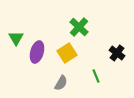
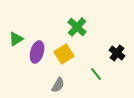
green cross: moved 2 px left
green triangle: moved 1 px down; rotated 28 degrees clockwise
yellow square: moved 3 px left, 1 px down
green line: moved 2 px up; rotated 16 degrees counterclockwise
gray semicircle: moved 3 px left, 2 px down
